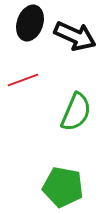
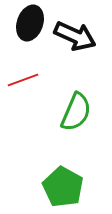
green pentagon: rotated 18 degrees clockwise
